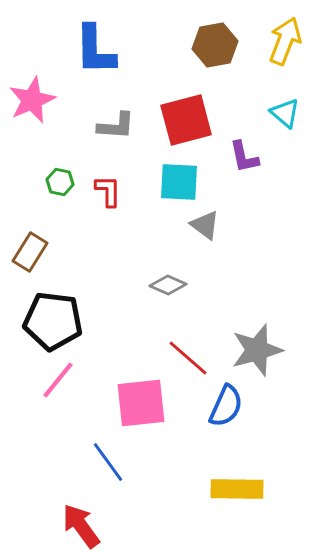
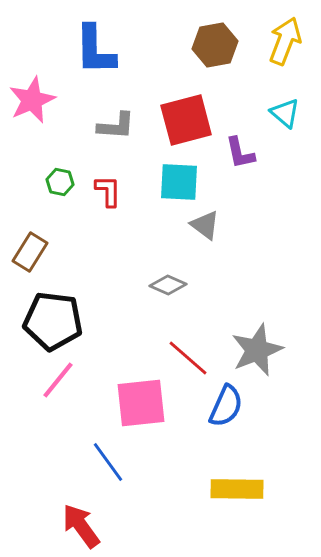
purple L-shape: moved 4 px left, 4 px up
gray star: rotated 6 degrees counterclockwise
